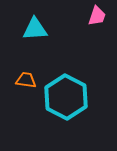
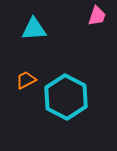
cyan triangle: moved 1 px left
orange trapezoid: rotated 35 degrees counterclockwise
